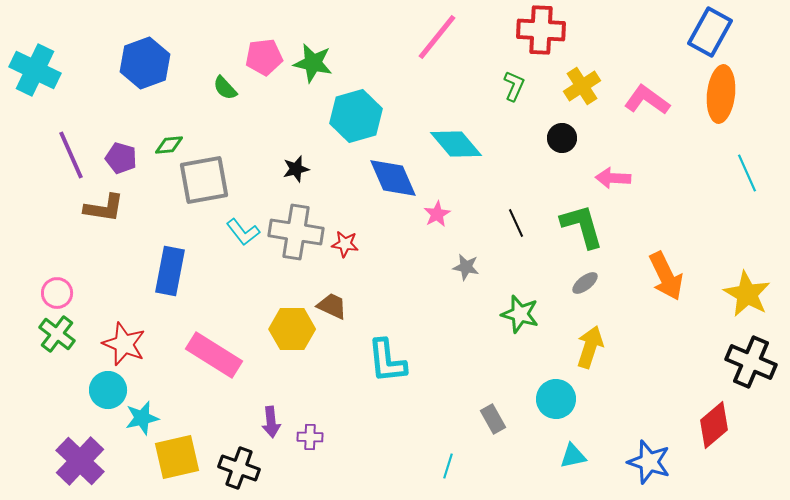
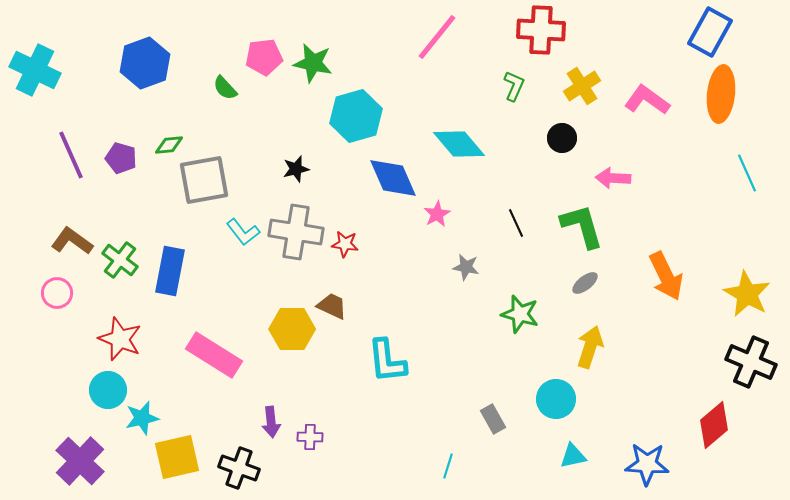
cyan diamond at (456, 144): moved 3 px right
brown L-shape at (104, 208): moved 32 px left, 33 px down; rotated 153 degrees counterclockwise
green cross at (57, 334): moved 63 px right, 74 px up
red star at (124, 344): moved 4 px left, 5 px up
blue star at (649, 462): moved 2 px left, 2 px down; rotated 15 degrees counterclockwise
